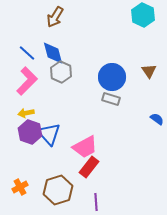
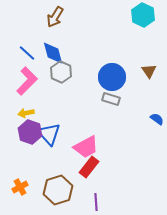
pink trapezoid: moved 1 px right
